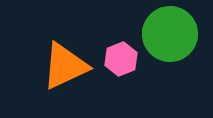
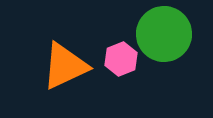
green circle: moved 6 px left
